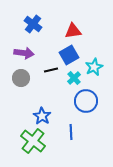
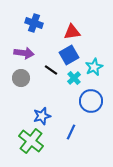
blue cross: moved 1 px right, 1 px up; rotated 18 degrees counterclockwise
red triangle: moved 1 px left, 1 px down
black line: rotated 48 degrees clockwise
blue circle: moved 5 px right
blue star: rotated 24 degrees clockwise
blue line: rotated 28 degrees clockwise
green cross: moved 2 px left
